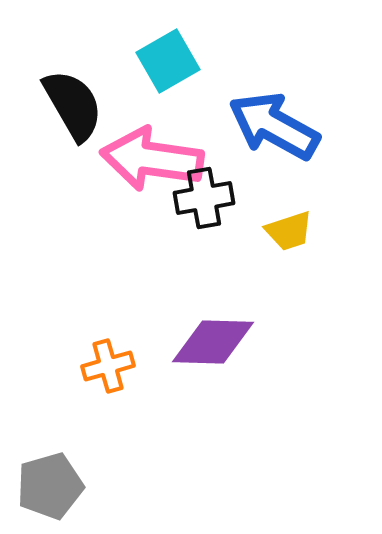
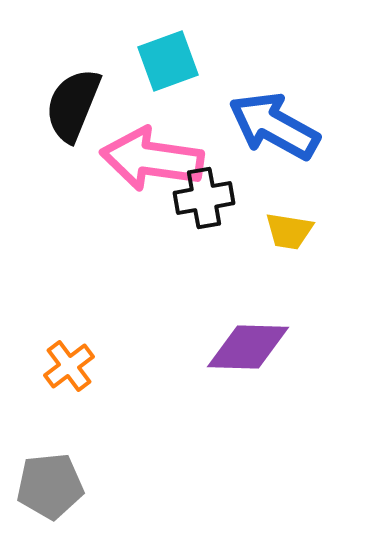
cyan square: rotated 10 degrees clockwise
black semicircle: rotated 128 degrees counterclockwise
yellow trapezoid: rotated 27 degrees clockwise
purple diamond: moved 35 px right, 5 px down
orange cross: moved 39 px left; rotated 21 degrees counterclockwise
gray pentagon: rotated 10 degrees clockwise
